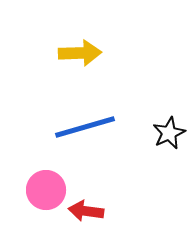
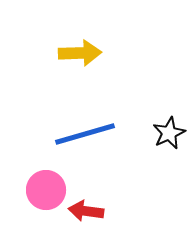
blue line: moved 7 px down
